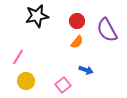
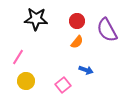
black star: moved 1 px left, 3 px down; rotated 15 degrees clockwise
